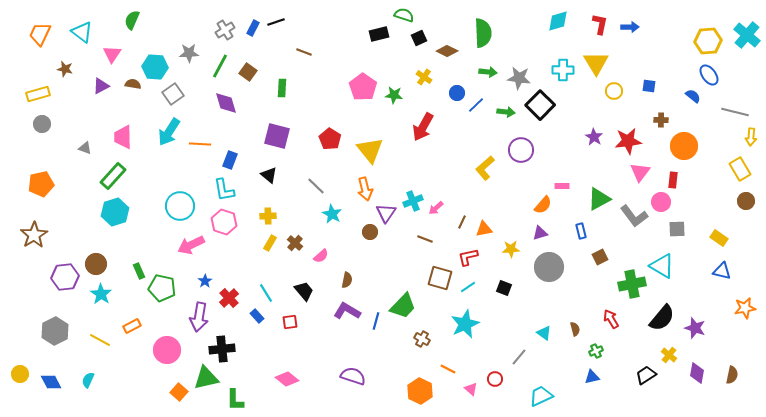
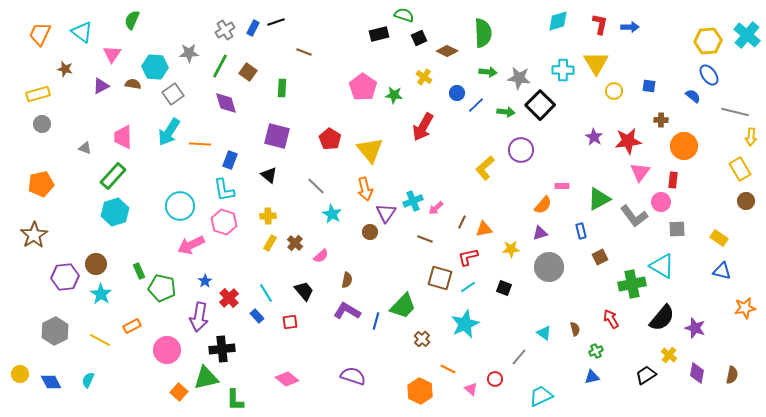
brown cross at (422, 339): rotated 14 degrees clockwise
